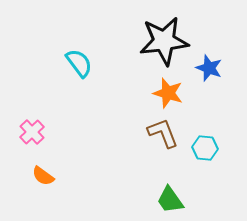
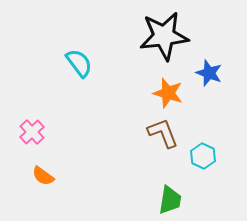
black star: moved 5 px up
blue star: moved 5 px down
cyan hexagon: moved 2 px left, 8 px down; rotated 20 degrees clockwise
green trapezoid: rotated 136 degrees counterclockwise
